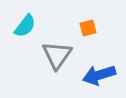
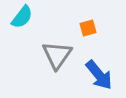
cyan semicircle: moved 3 px left, 9 px up
blue arrow: rotated 112 degrees counterclockwise
